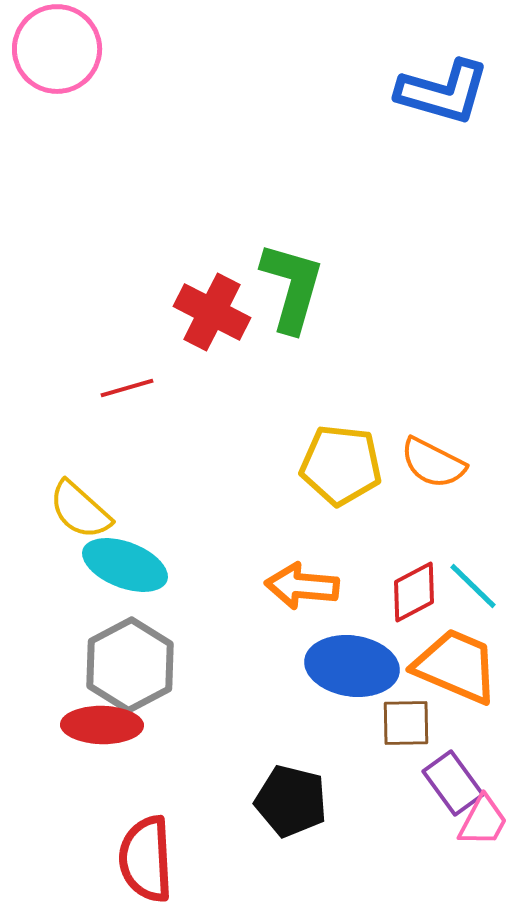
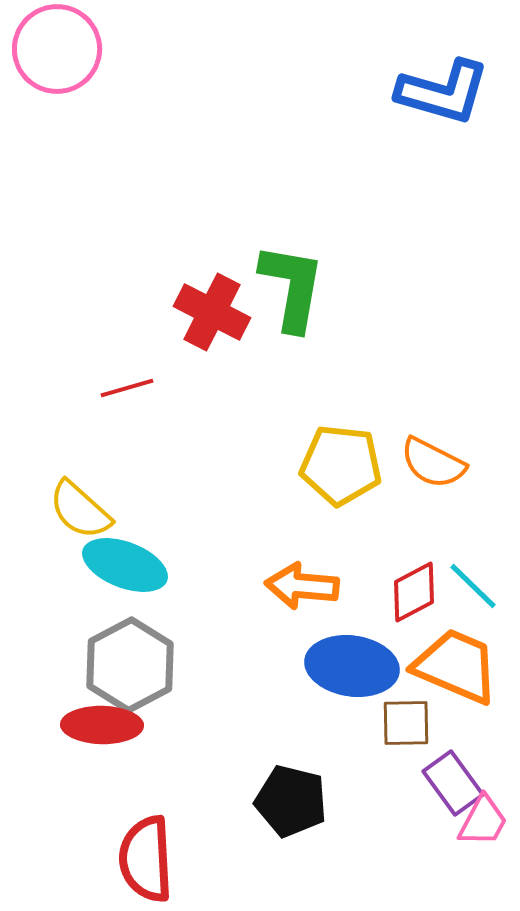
green L-shape: rotated 6 degrees counterclockwise
